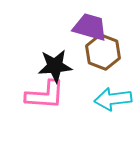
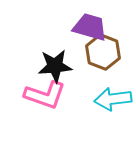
pink L-shape: rotated 15 degrees clockwise
